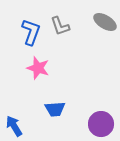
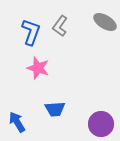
gray L-shape: rotated 55 degrees clockwise
blue arrow: moved 3 px right, 4 px up
